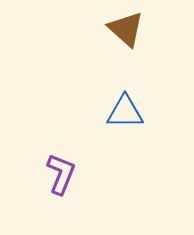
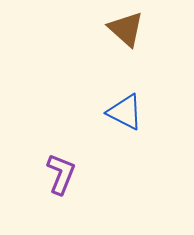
blue triangle: rotated 27 degrees clockwise
